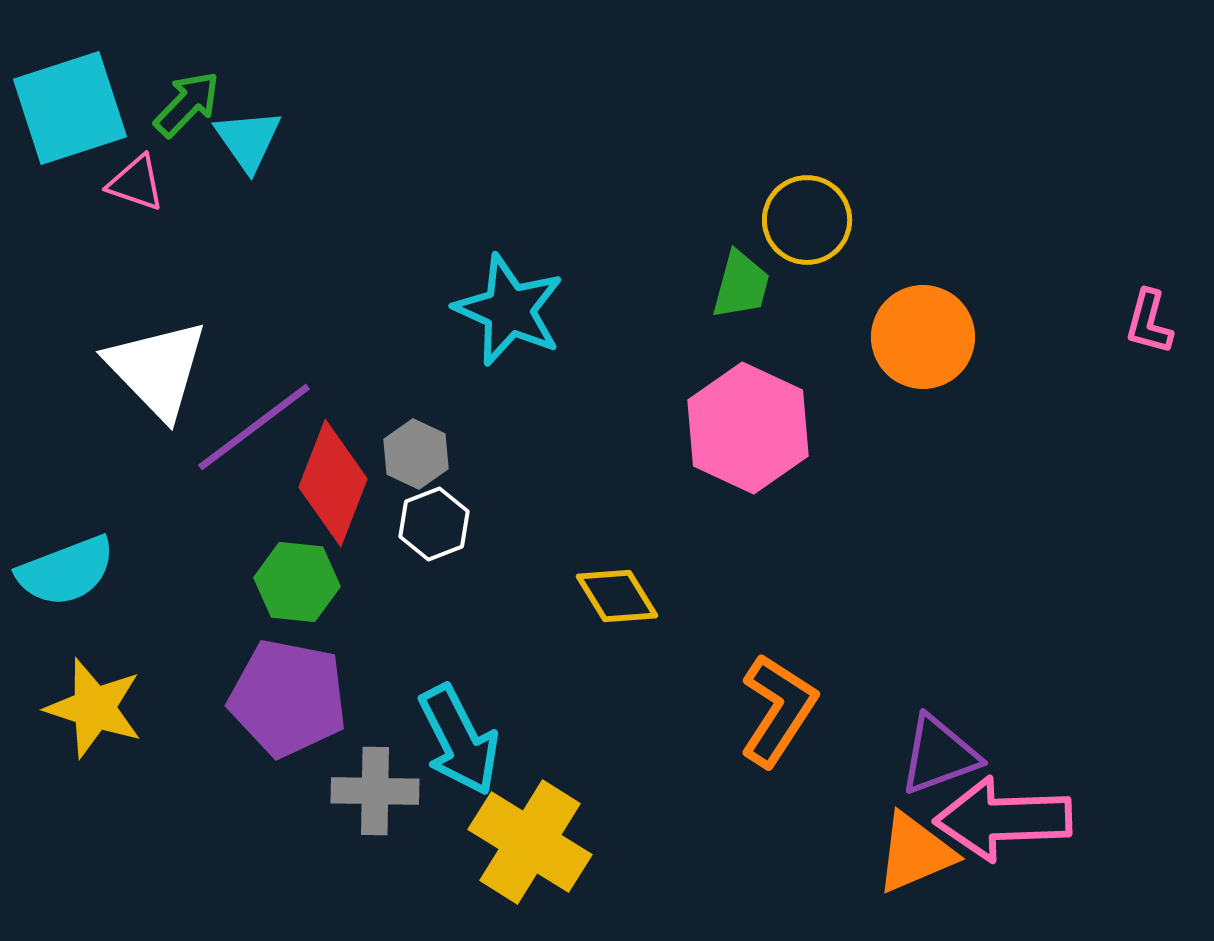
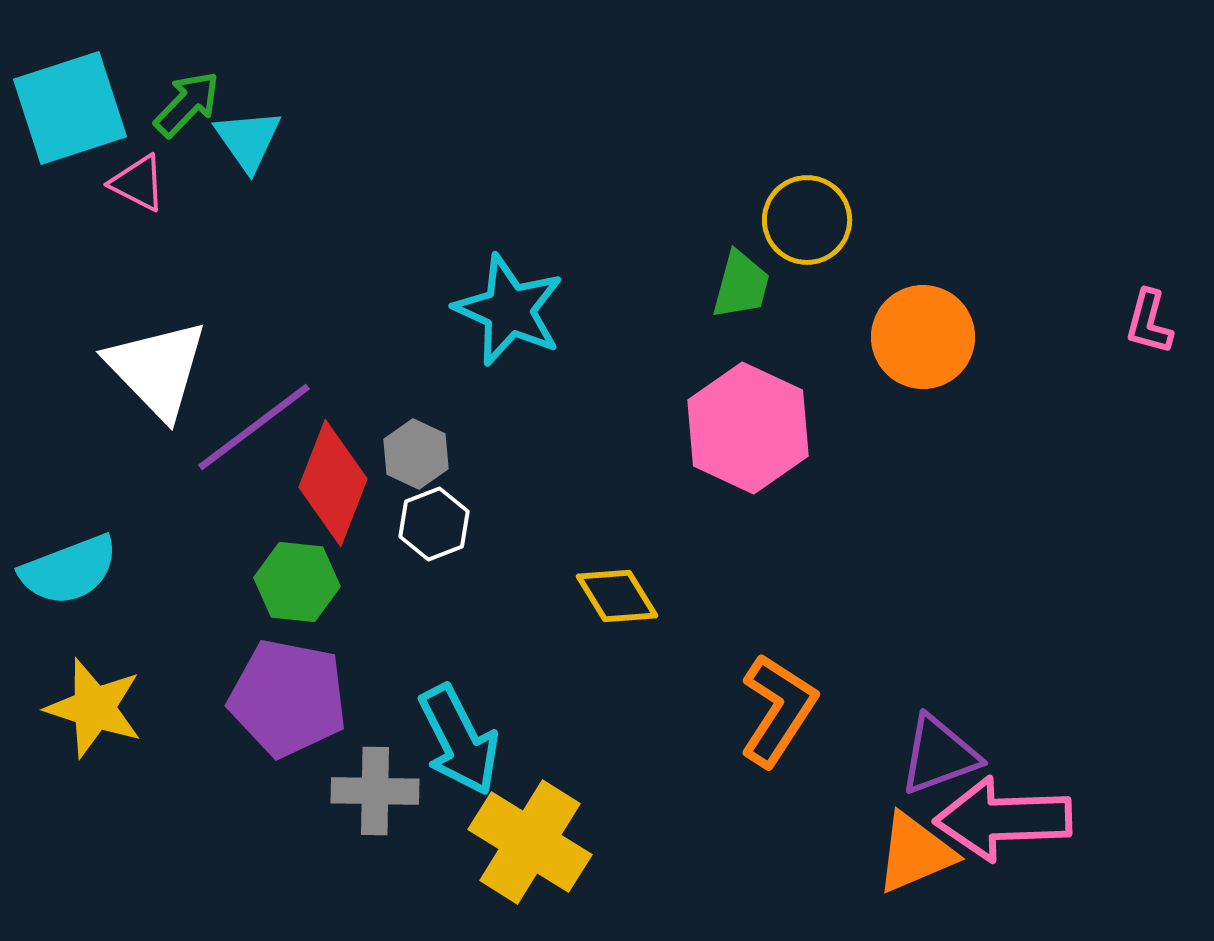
pink triangle: moved 2 px right; rotated 8 degrees clockwise
cyan semicircle: moved 3 px right, 1 px up
